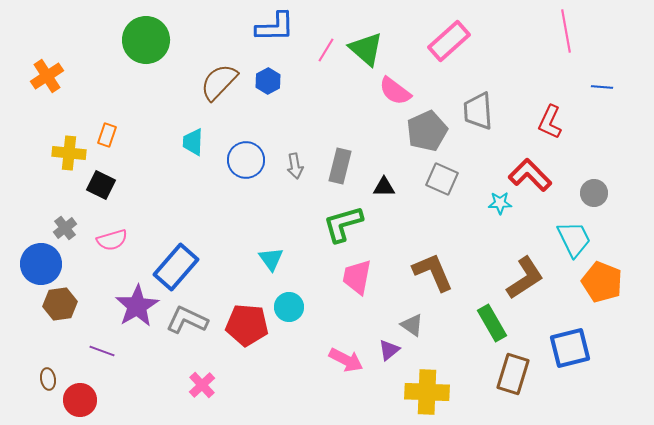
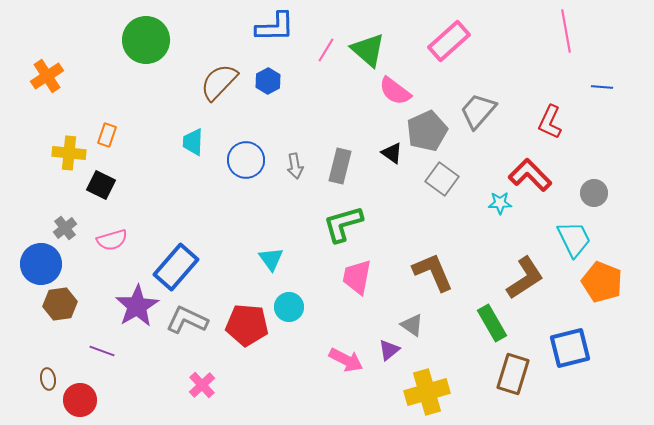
green triangle at (366, 49): moved 2 px right, 1 px down
gray trapezoid at (478, 111): rotated 45 degrees clockwise
gray square at (442, 179): rotated 12 degrees clockwise
black triangle at (384, 187): moved 8 px right, 34 px up; rotated 35 degrees clockwise
yellow cross at (427, 392): rotated 18 degrees counterclockwise
